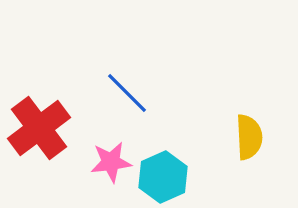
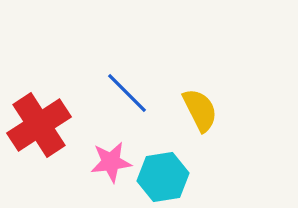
red cross: moved 3 px up; rotated 4 degrees clockwise
yellow semicircle: moved 49 px left, 27 px up; rotated 24 degrees counterclockwise
cyan hexagon: rotated 15 degrees clockwise
